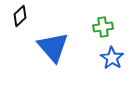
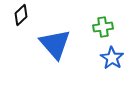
black diamond: moved 1 px right, 1 px up
blue triangle: moved 2 px right, 3 px up
